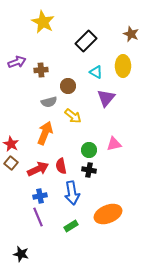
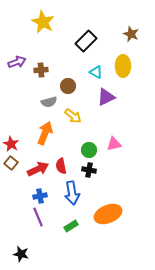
purple triangle: moved 1 px up; rotated 24 degrees clockwise
